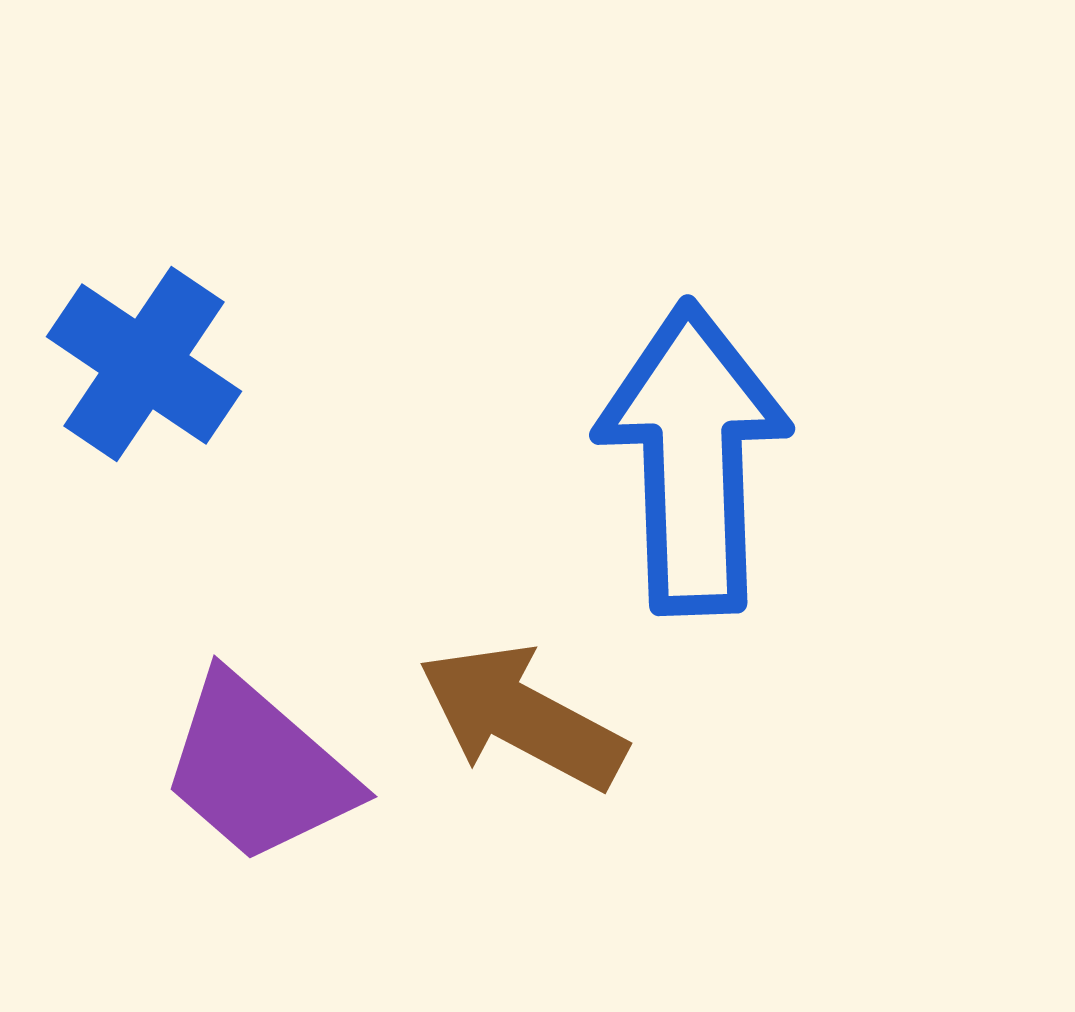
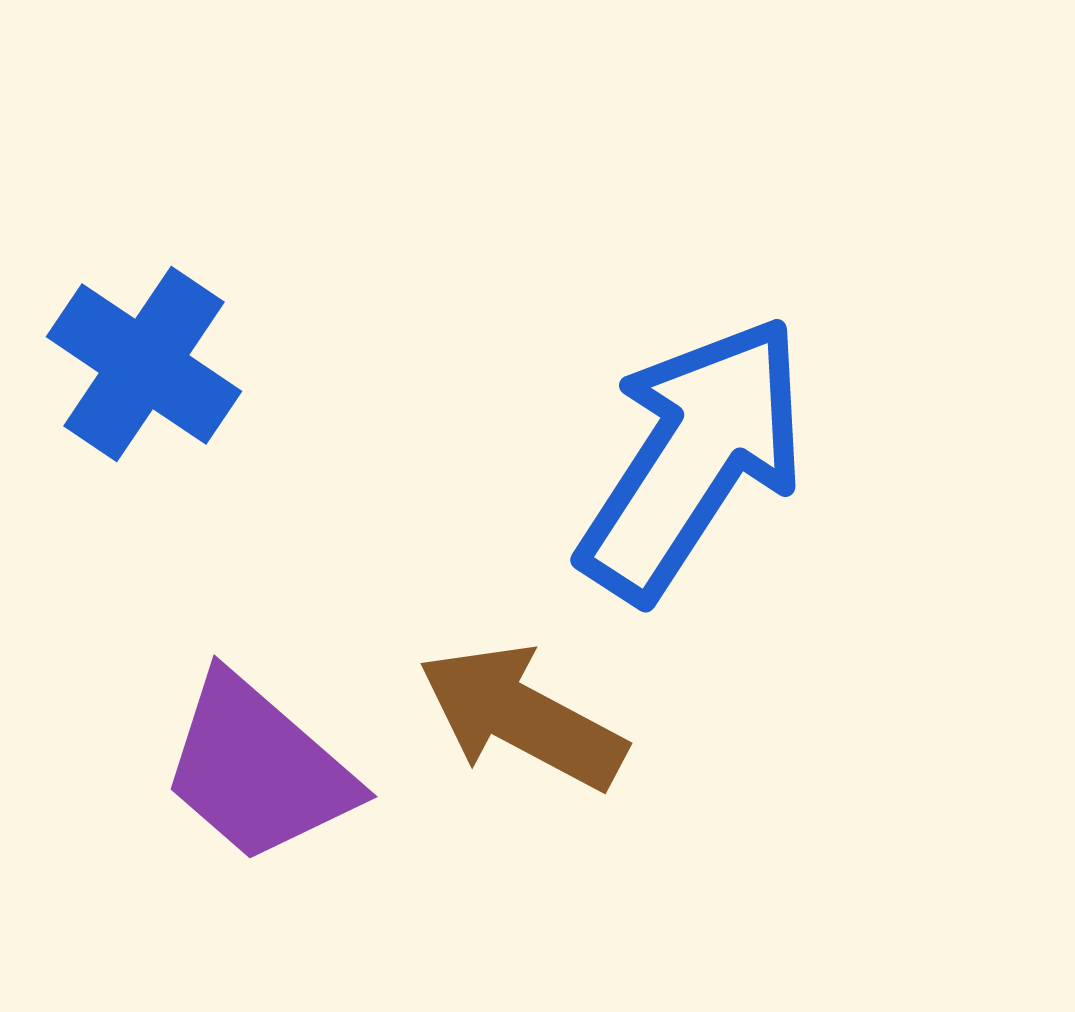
blue arrow: rotated 35 degrees clockwise
